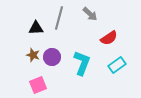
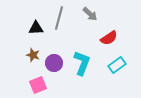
purple circle: moved 2 px right, 6 px down
